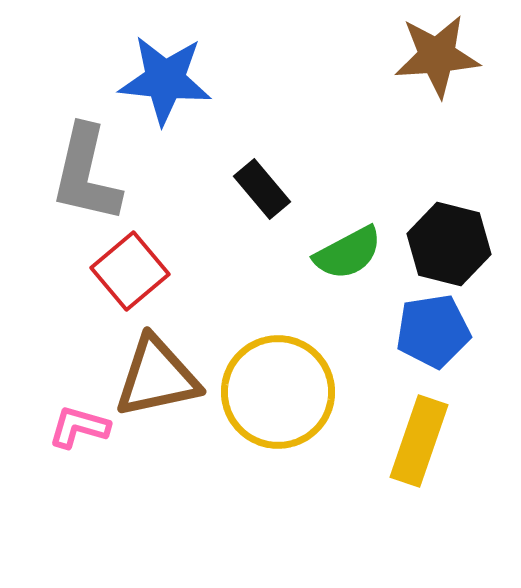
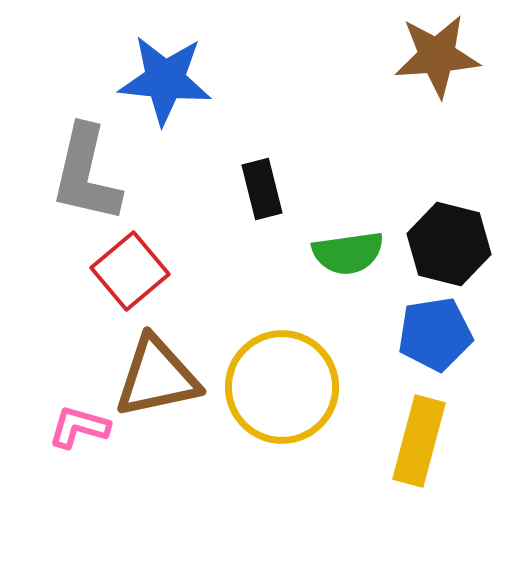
black rectangle: rotated 26 degrees clockwise
green semicircle: rotated 20 degrees clockwise
blue pentagon: moved 2 px right, 3 px down
yellow circle: moved 4 px right, 5 px up
yellow rectangle: rotated 4 degrees counterclockwise
